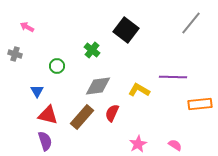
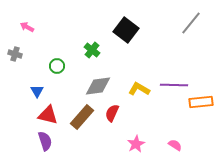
purple line: moved 1 px right, 8 px down
yellow L-shape: moved 1 px up
orange rectangle: moved 1 px right, 2 px up
pink star: moved 2 px left
